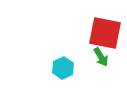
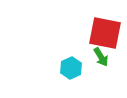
cyan hexagon: moved 8 px right
